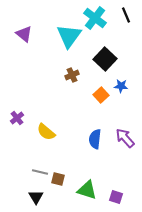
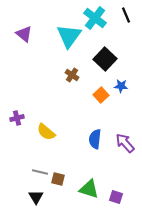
brown cross: rotated 32 degrees counterclockwise
purple cross: rotated 24 degrees clockwise
purple arrow: moved 5 px down
green triangle: moved 2 px right, 1 px up
